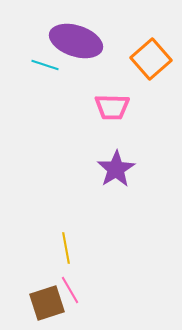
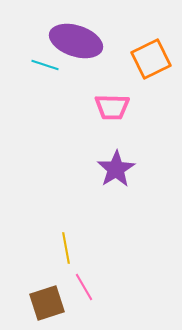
orange square: rotated 15 degrees clockwise
pink line: moved 14 px right, 3 px up
